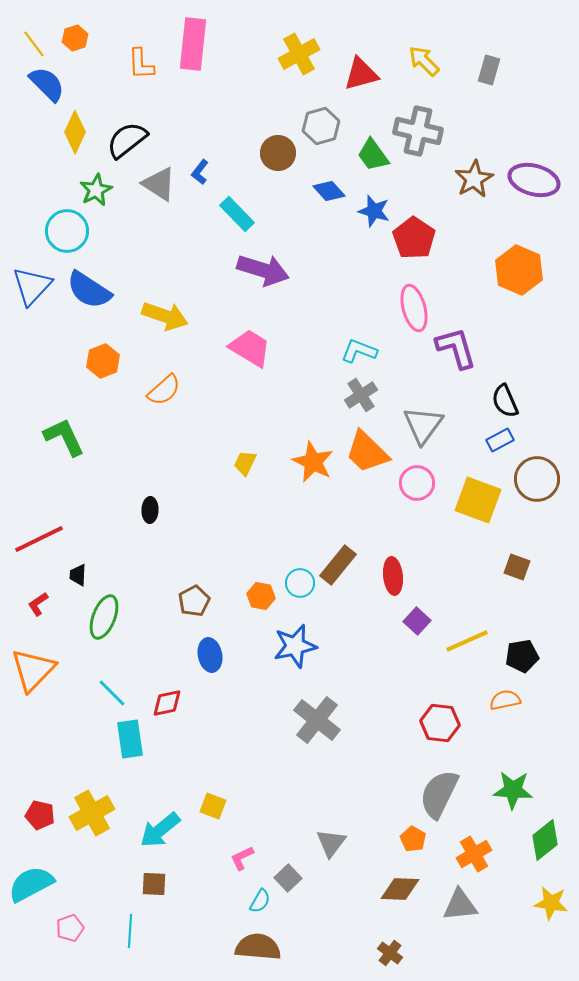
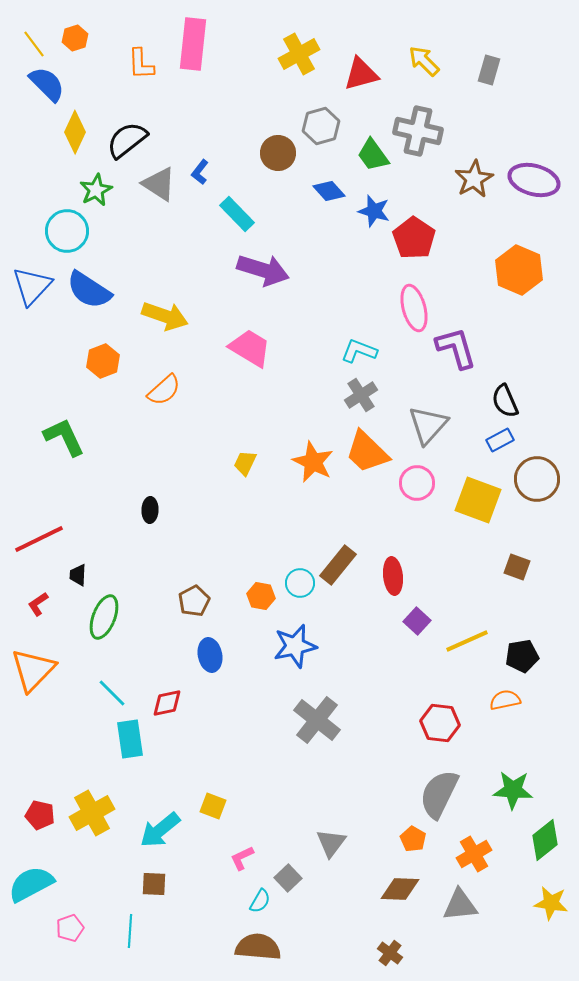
gray triangle at (423, 425): moved 5 px right; rotated 6 degrees clockwise
